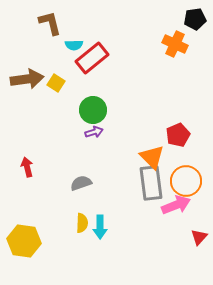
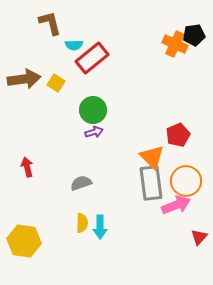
black pentagon: moved 1 px left, 16 px down
brown arrow: moved 3 px left
